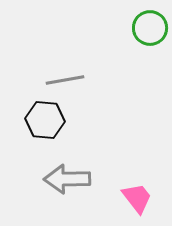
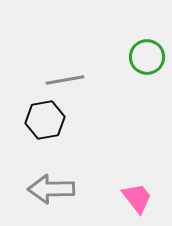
green circle: moved 3 px left, 29 px down
black hexagon: rotated 15 degrees counterclockwise
gray arrow: moved 16 px left, 10 px down
